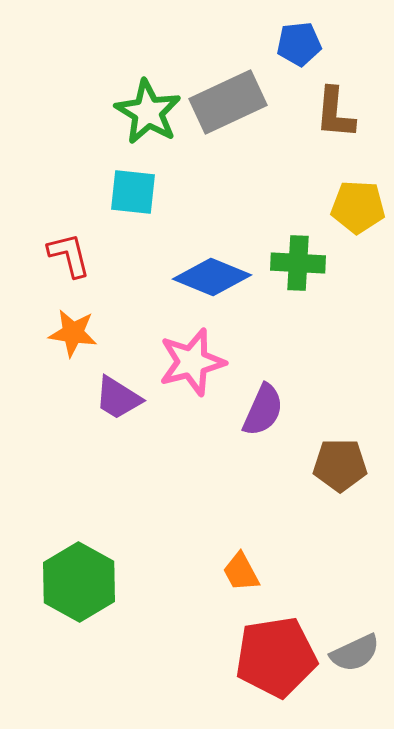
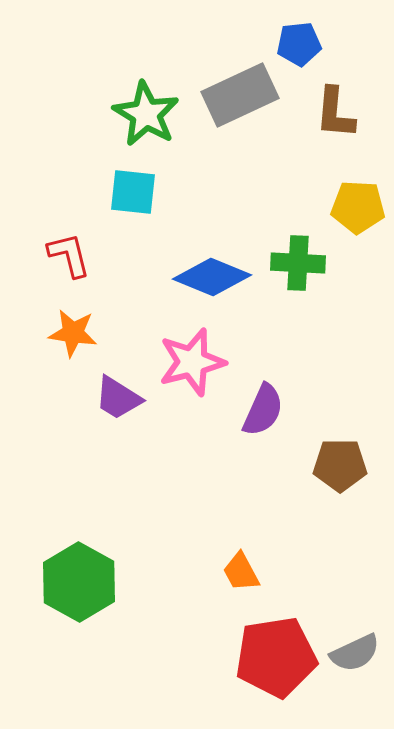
gray rectangle: moved 12 px right, 7 px up
green star: moved 2 px left, 2 px down
